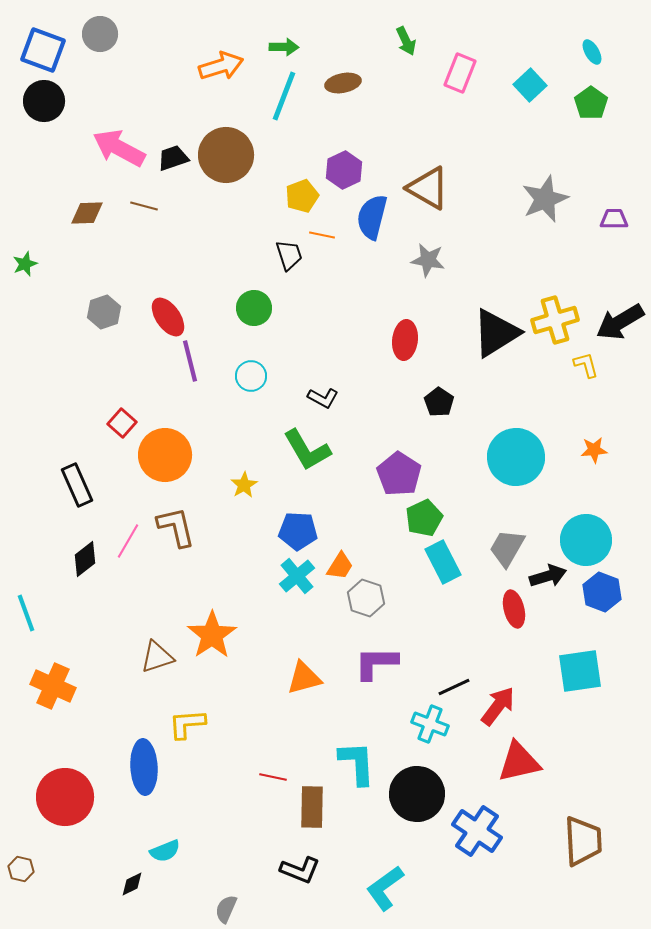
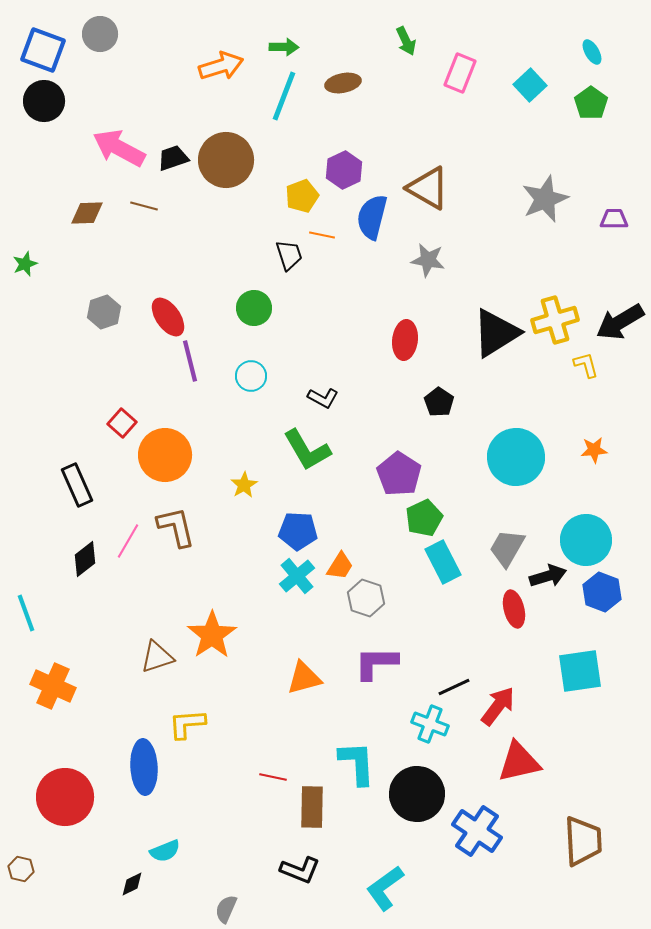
brown circle at (226, 155): moved 5 px down
